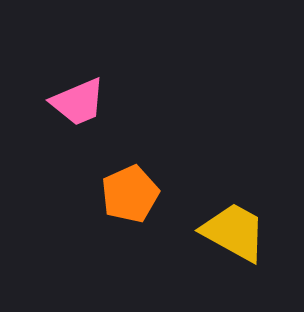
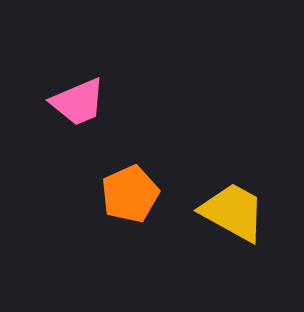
yellow trapezoid: moved 1 px left, 20 px up
